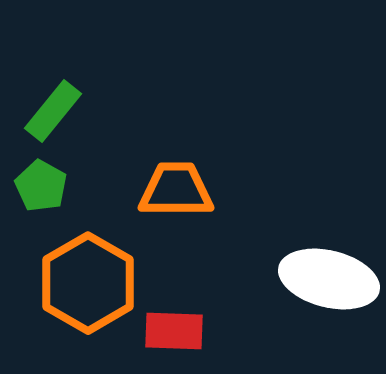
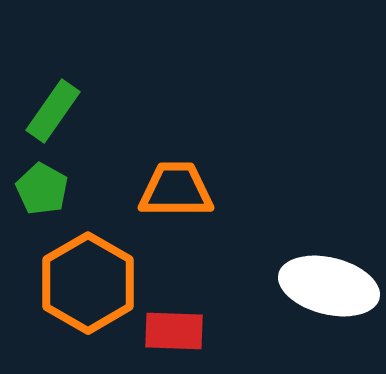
green rectangle: rotated 4 degrees counterclockwise
green pentagon: moved 1 px right, 3 px down
white ellipse: moved 7 px down
